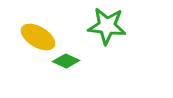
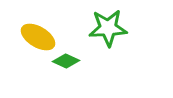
green star: moved 1 px right, 2 px down; rotated 9 degrees counterclockwise
